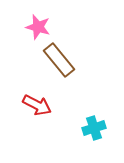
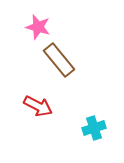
red arrow: moved 1 px right, 1 px down
